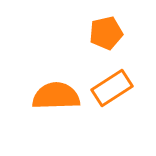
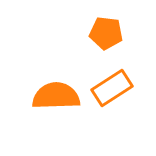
orange pentagon: rotated 20 degrees clockwise
